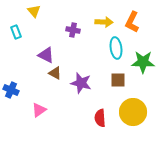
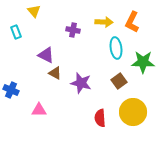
brown square: moved 1 px right, 1 px down; rotated 35 degrees counterclockwise
pink triangle: rotated 35 degrees clockwise
